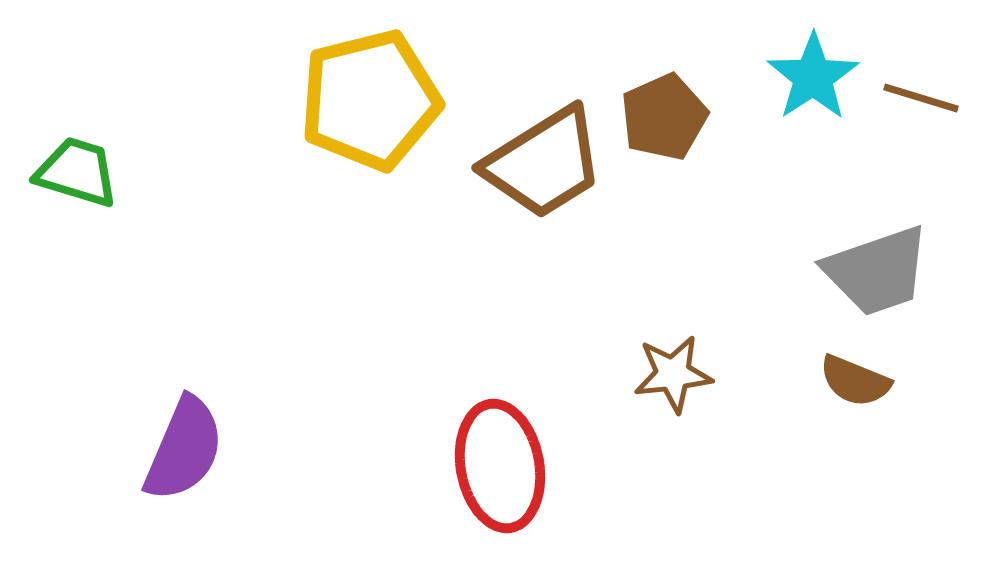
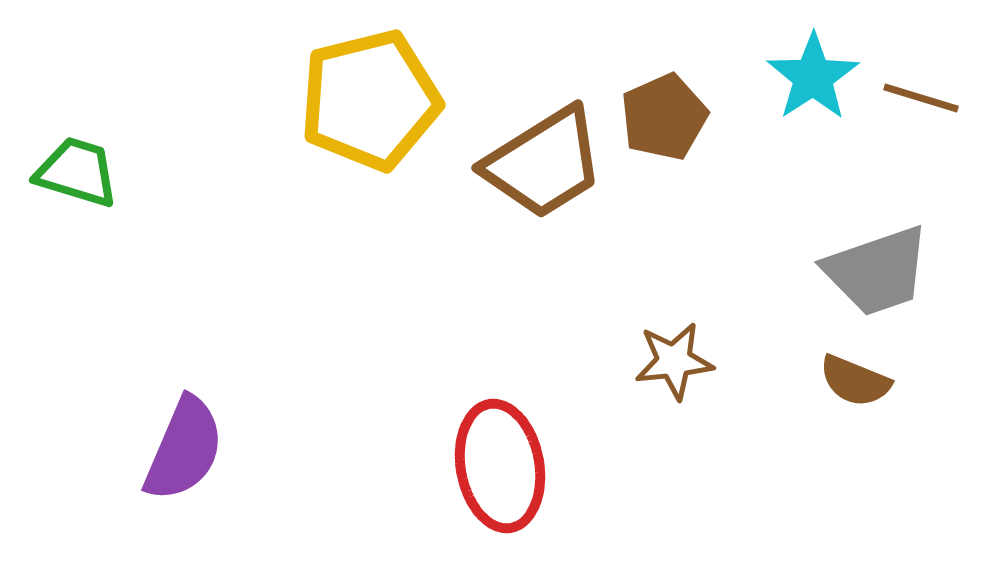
brown star: moved 1 px right, 13 px up
